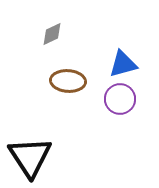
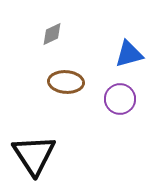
blue triangle: moved 6 px right, 10 px up
brown ellipse: moved 2 px left, 1 px down
black triangle: moved 4 px right, 2 px up
